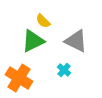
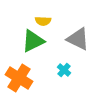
yellow semicircle: rotated 42 degrees counterclockwise
gray triangle: moved 2 px right, 2 px up
